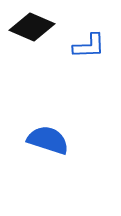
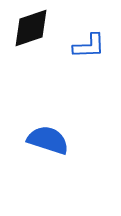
black diamond: moved 1 px left, 1 px down; rotated 42 degrees counterclockwise
